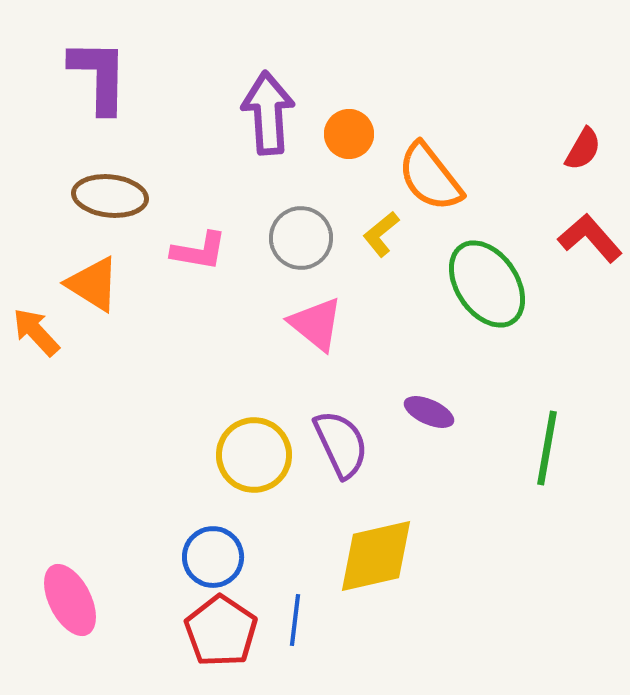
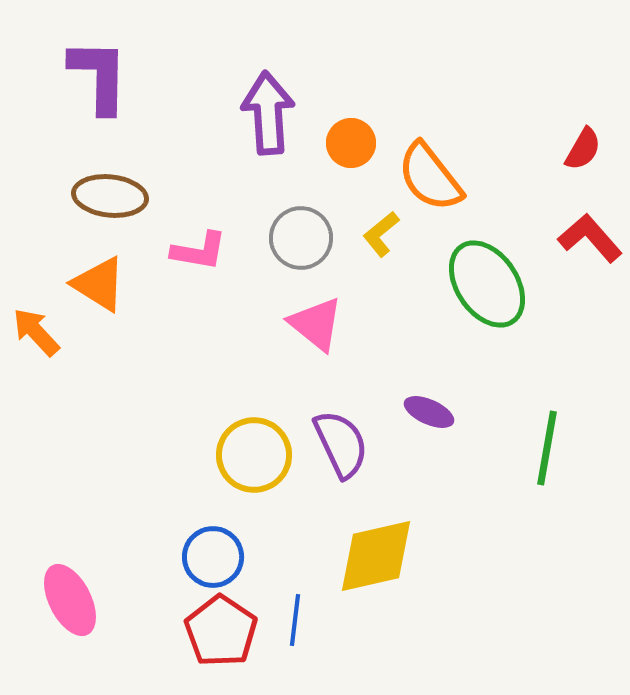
orange circle: moved 2 px right, 9 px down
orange triangle: moved 6 px right
